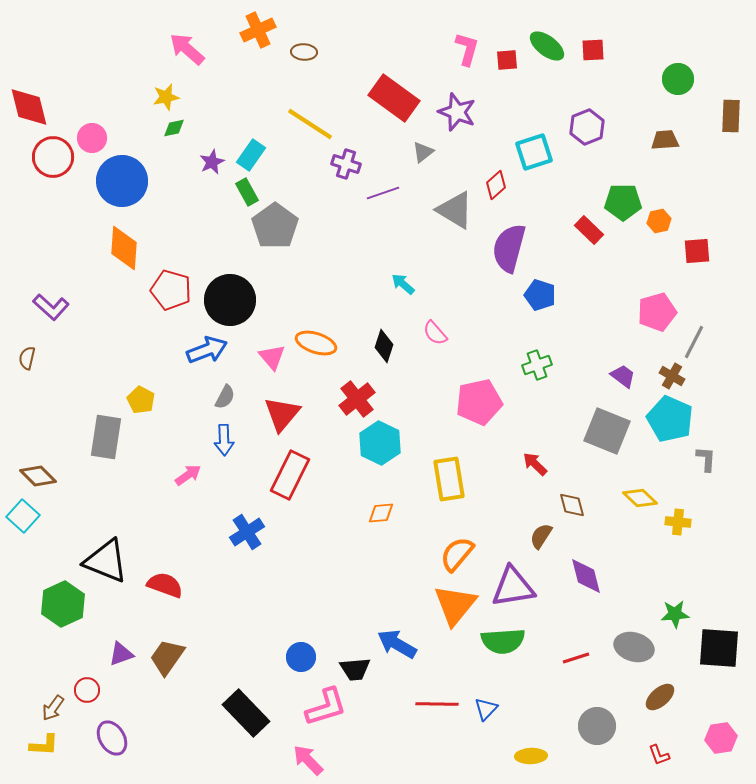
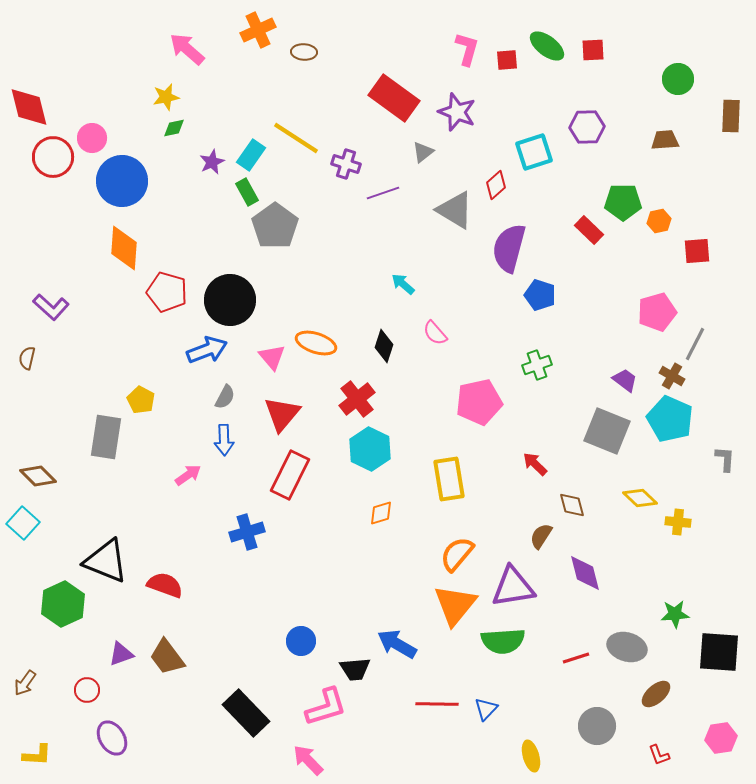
yellow line at (310, 124): moved 14 px left, 14 px down
purple hexagon at (587, 127): rotated 20 degrees clockwise
red pentagon at (171, 290): moved 4 px left, 2 px down
gray line at (694, 342): moved 1 px right, 2 px down
purple trapezoid at (623, 376): moved 2 px right, 4 px down
cyan hexagon at (380, 443): moved 10 px left, 6 px down
gray L-shape at (706, 459): moved 19 px right
orange diamond at (381, 513): rotated 12 degrees counterclockwise
cyan square at (23, 516): moved 7 px down
blue cross at (247, 532): rotated 16 degrees clockwise
purple diamond at (586, 576): moved 1 px left, 3 px up
gray ellipse at (634, 647): moved 7 px left
black square at (719, 648): moved 4 px down
brown trapezoid at (167, 657): rotated 72 degrees counterclockwise
blue circle at (301, 657): moved 16 px up
brown ellipse at (660, 697): moved 4 px left, 3 px up
brown arrow at (53, 708): moved 28 px left, 25 px up
yellow L-shape at (44, 745): moved 7 px left, 10 px down
yellow ellipse at (531, 756): rotated 76 degrees clockwise
